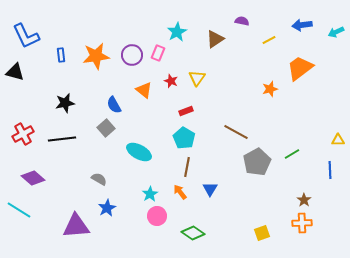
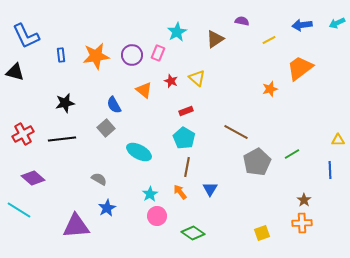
cyan arrow at (336, 32): moved 1 px right, 9 px up
yellow triangle at (197, 78): rotated 24 degrees counterclockwise
